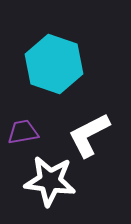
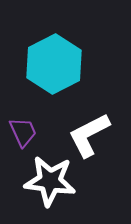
cyan hexagon: rotated 14 degrees clockwise
purple trapezoid: rotated 76 degrees clockwise
